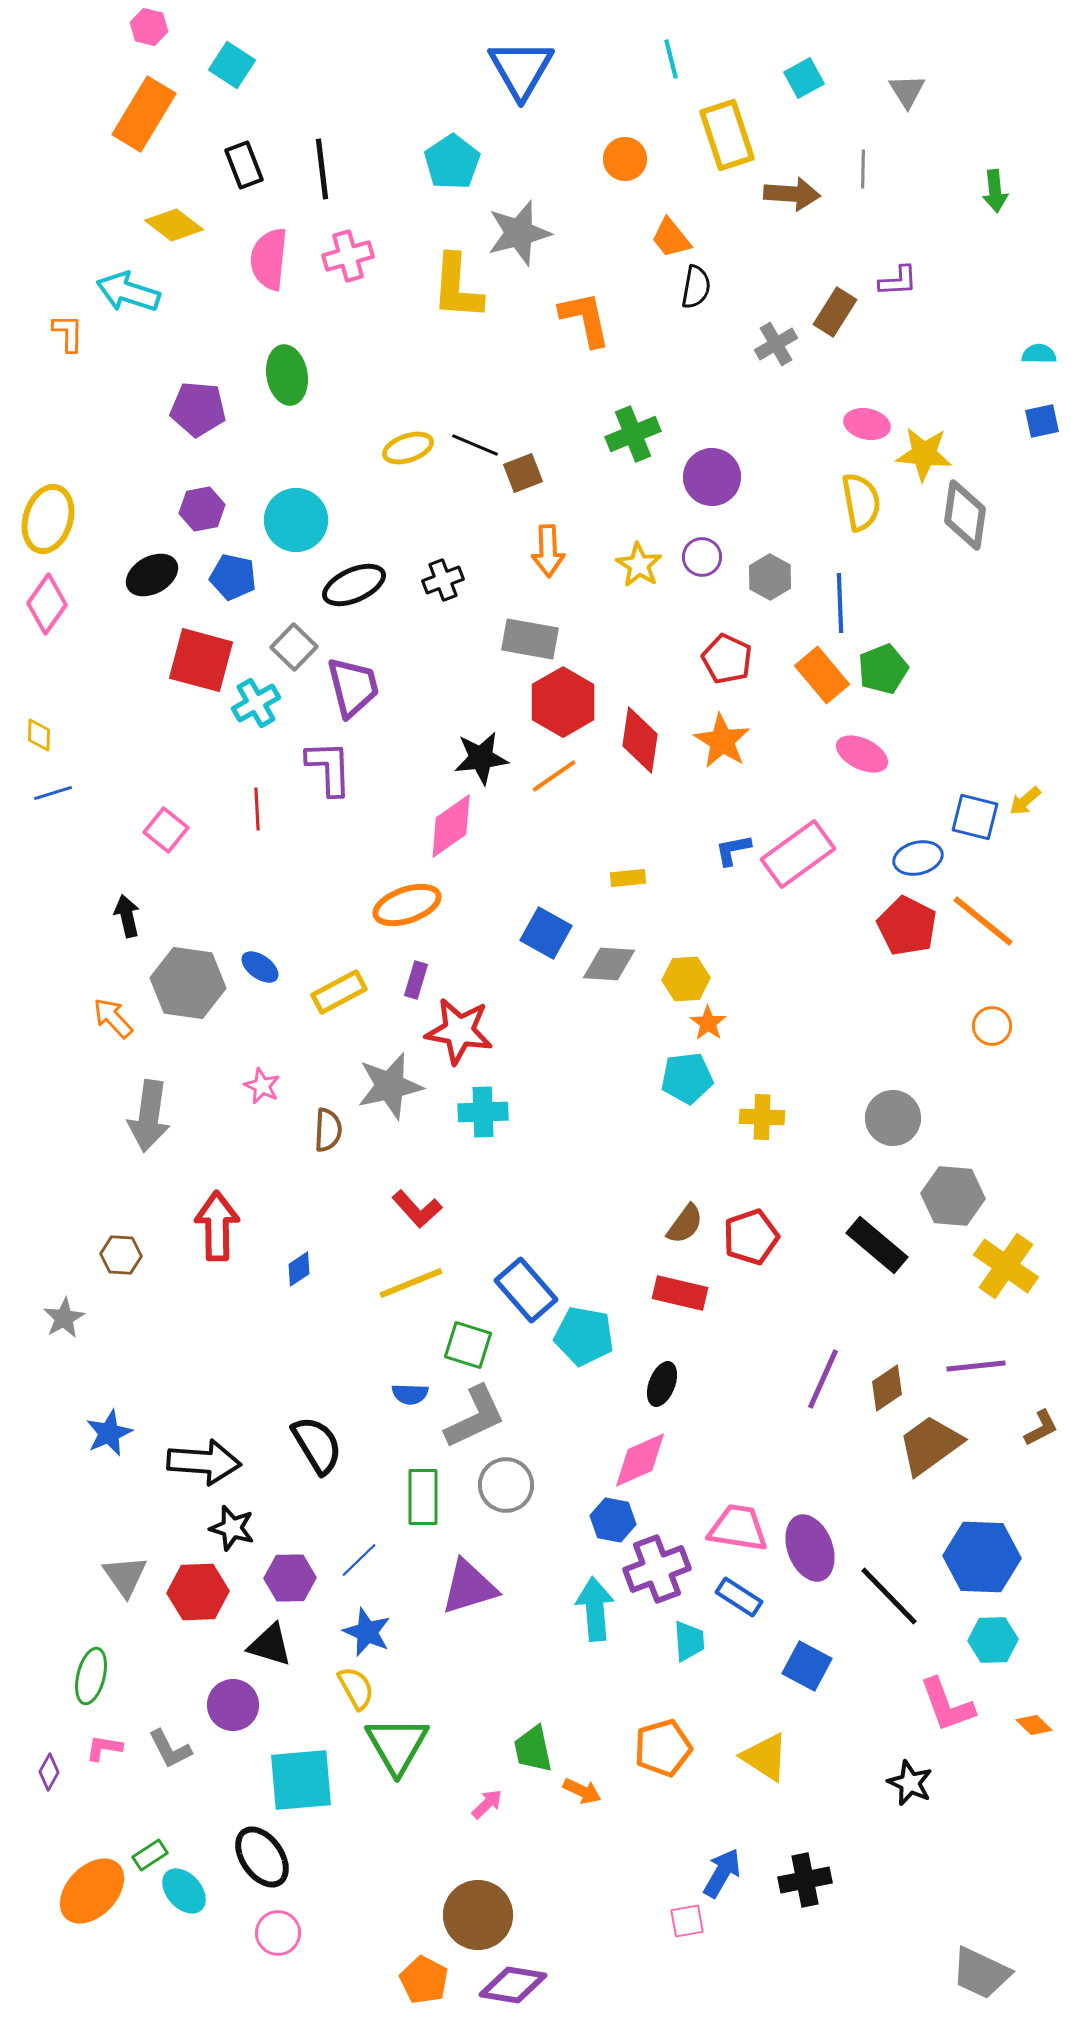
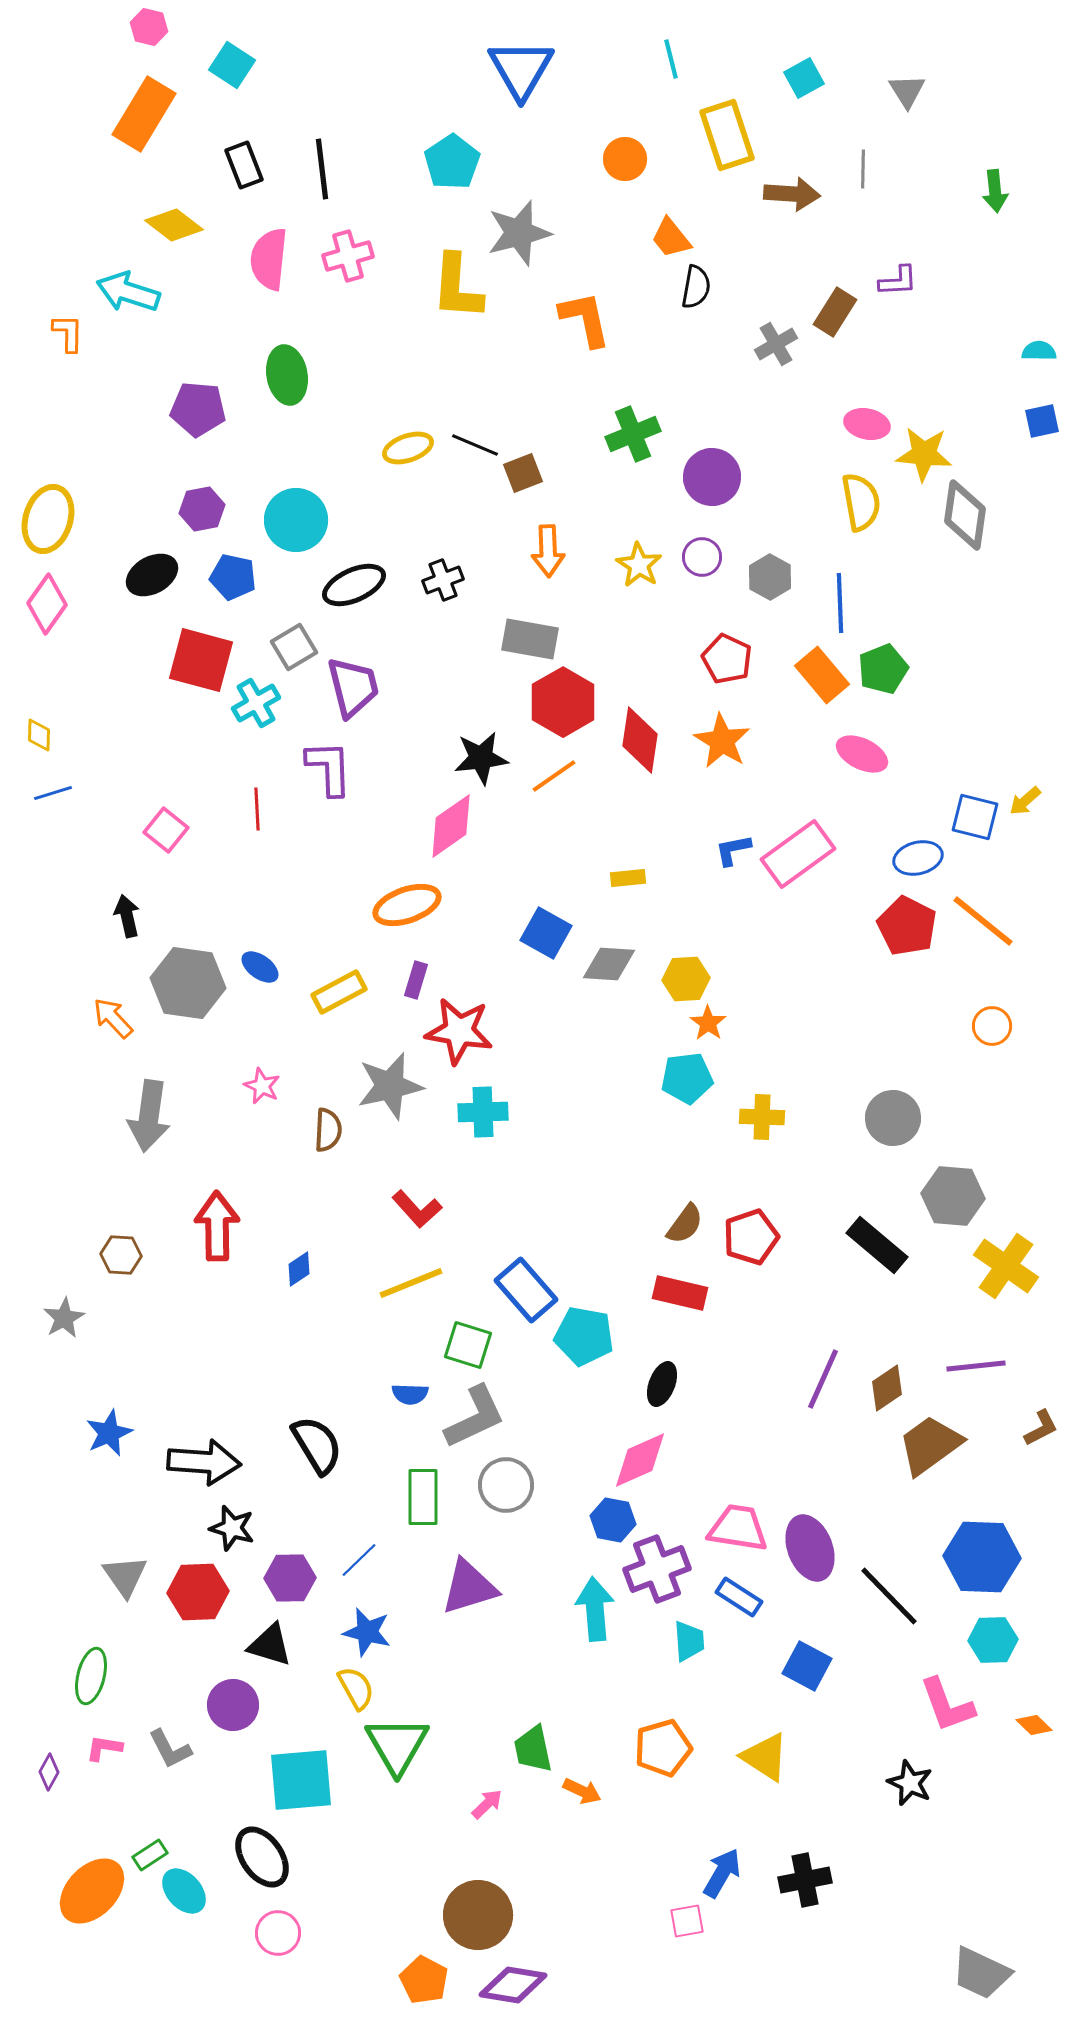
cyan semicircle at (1039, 354): moved 3 px up
gray square at (294, 647): rotated 15 degrees clockwise
blue star at (367, 1632): rotated 9 degrees counterclockwise
